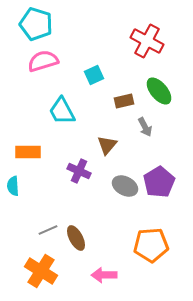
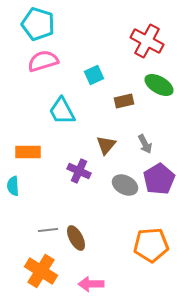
cyan pentagon: moved 2 px right
green ellipse: moved 6 px up; rotated 20 degrees counterclockwise
gray arrow: moved 17 px down
brown triangle: moved 1 px left
purple pentagon: moved 3 px up
gray ellipse: moved 1 px up
gray line: rotated 18 degrees clockwise
pink arrow: moved 13 px left, 9 px down
